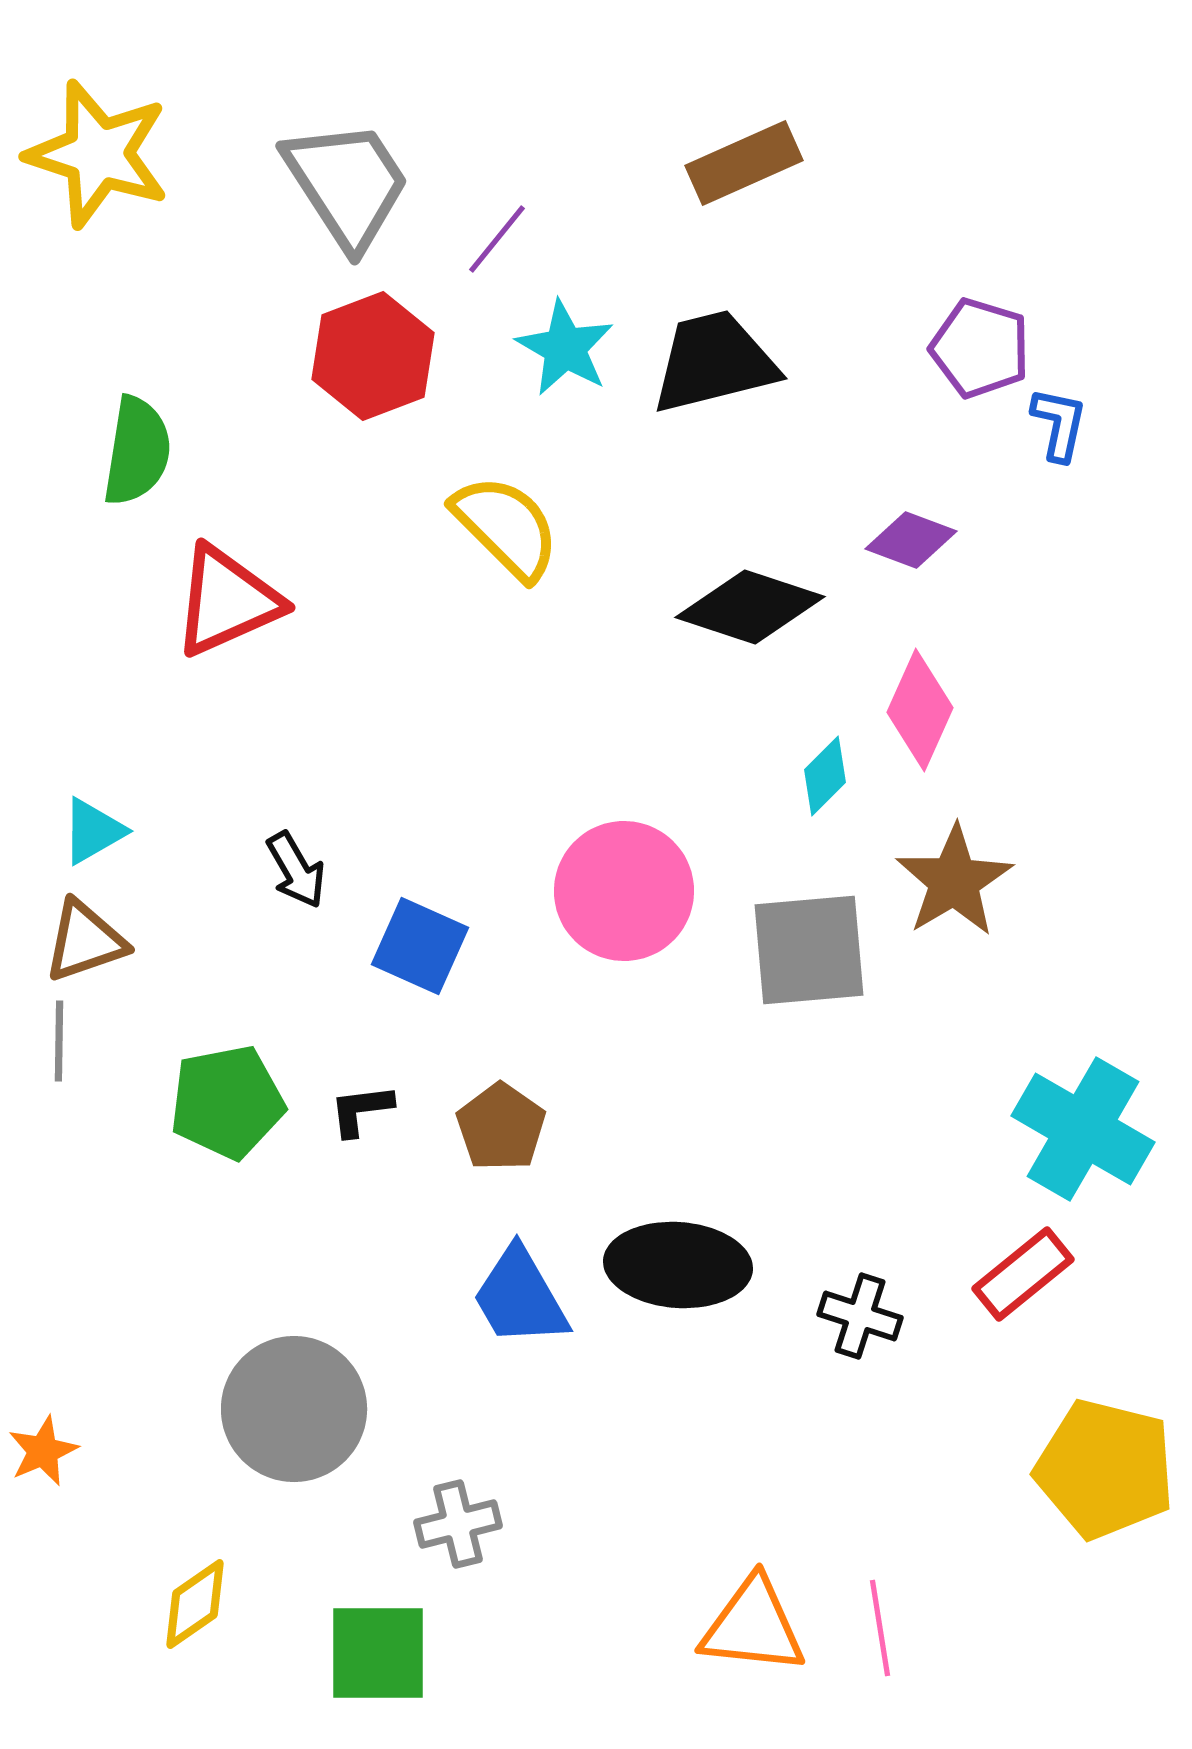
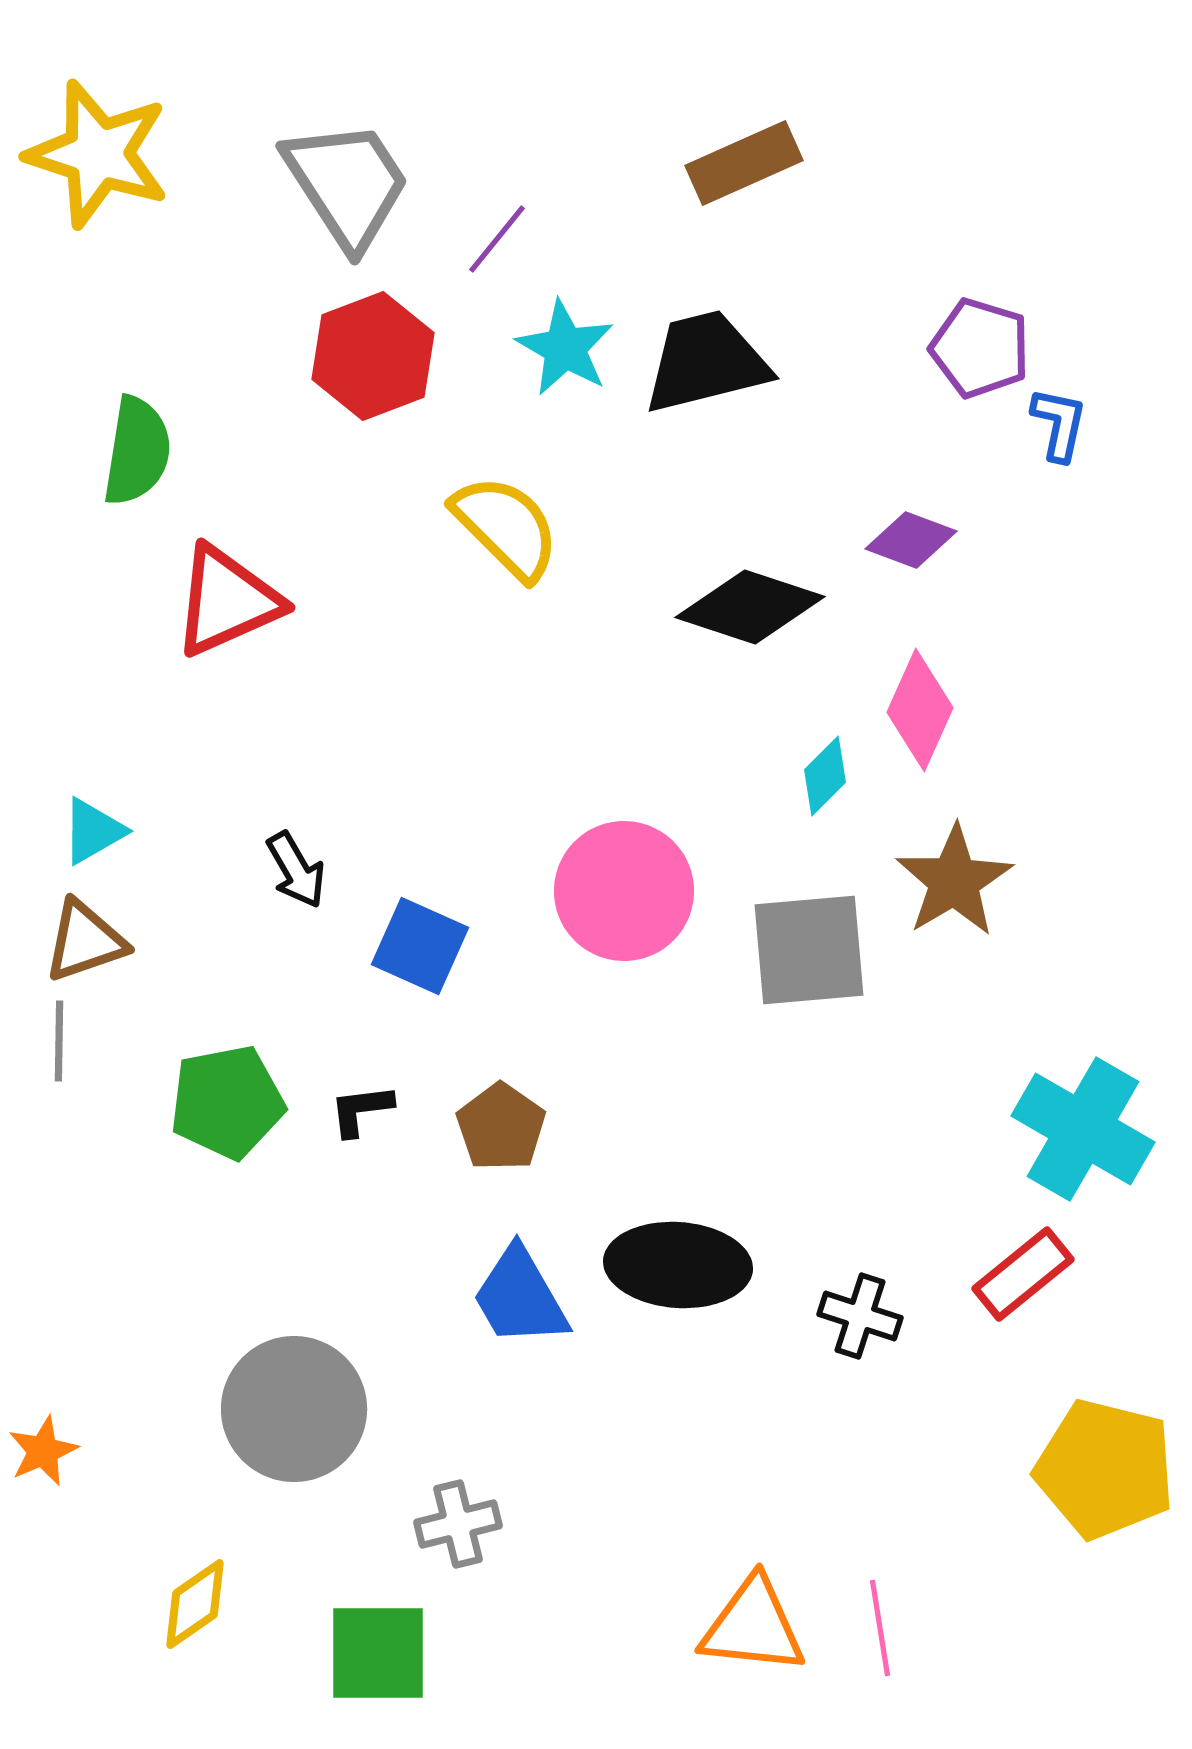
black trapezoid: moved 8 px left
